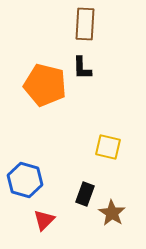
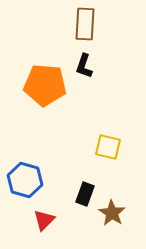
black L-shape: moved 2 px right, 2 px up; rotated 20 degrees clockwise
orange pentagon: rotated 9 degrees counterclockwise
